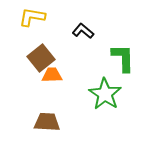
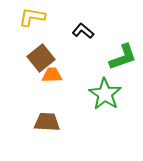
green L-shape: moved 1 px up; rotated 72 degrees clockwise
